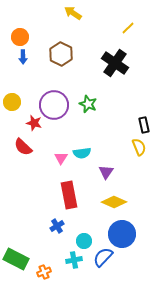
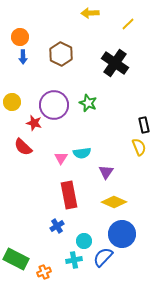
yellow arrow: moved 17 px right; rotated 36 degrees counterclockwise
yellow line: moved 4 px up
green star: moved 1 px up
